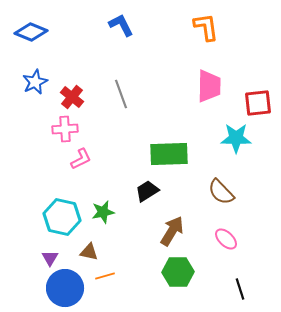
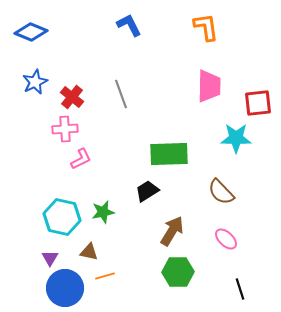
blue L-shape: moved 8 px right
